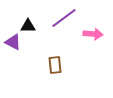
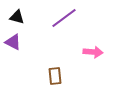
black triangle: moved 11 px left, 9 px up; rotated 14 degrees clockwise
pink arrow: moved 18 px down
brown rectangle: moved 11 px down
